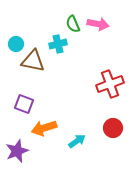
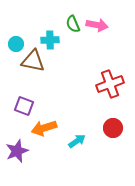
pink arrow: moved 1 px left, 1 px down
cyan cross: moved 8 px left, 4 px up; rotated 12 degrees clockwise
purple square: moved 2 px down
